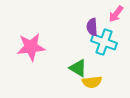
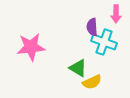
pink arrow: rotated 36 degrees counterclockwise
yellow semicircle: rotated 18 degrees counterclockwise
